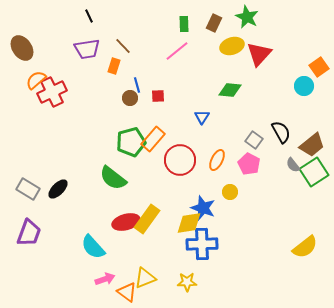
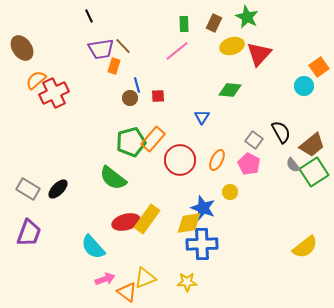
purple trapezoid at (87, 49): moved 14 px right
red cross at (52, 92): moved 2 px right, 1 px down
